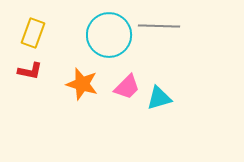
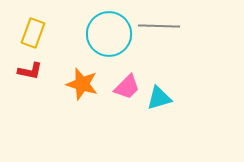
cyan circle: moved 1 px up
